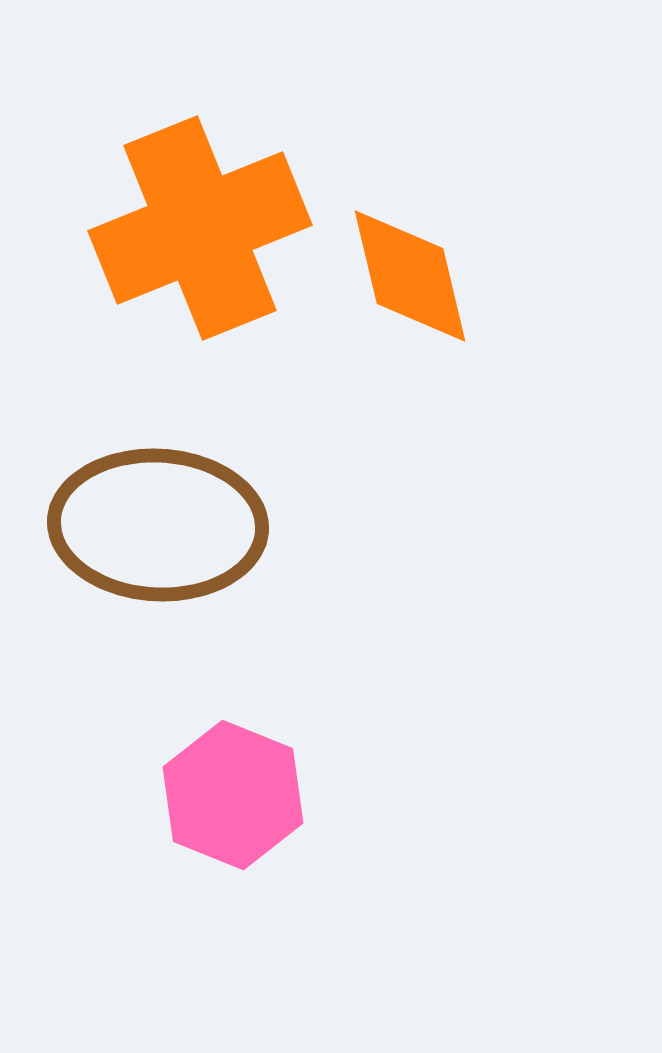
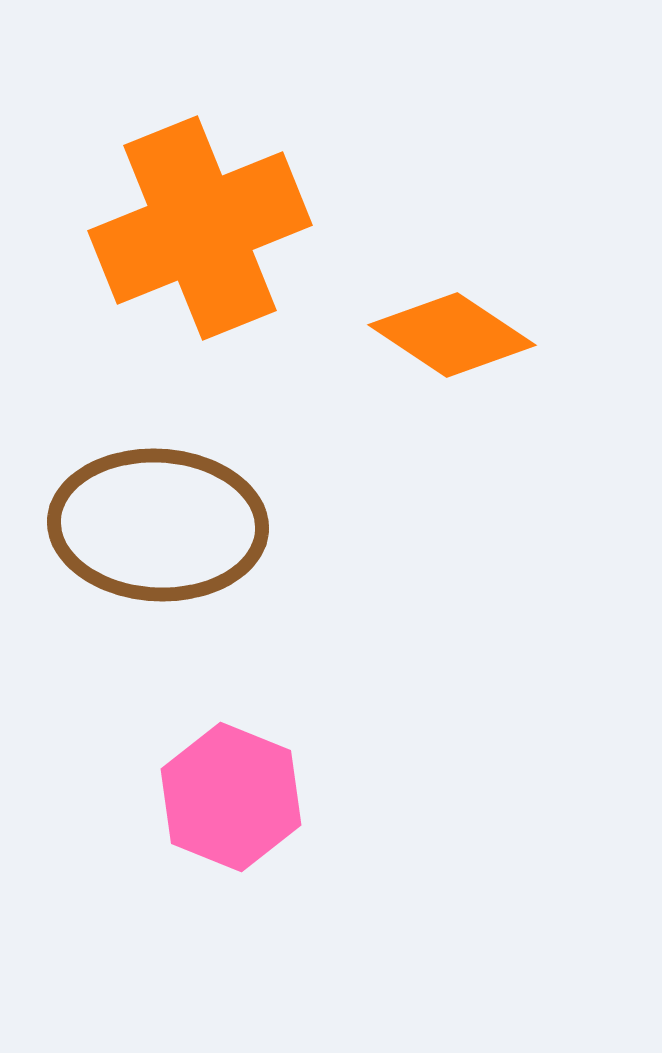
orange diamond: moved 42 px right, 59 px down; rotated 43 degrees counterclockwise
pink hexagon: moved 2 px left, 2 px down
